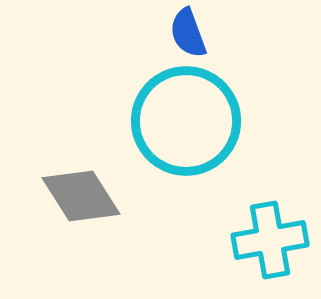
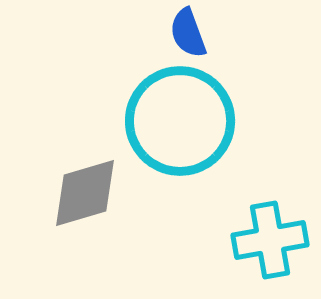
cyan circle: moved 6 px left
gray diamond: moved 4 px right, 3 px up; rotated 74 degrees counterclockwise
